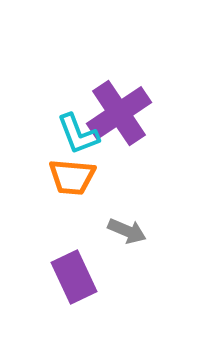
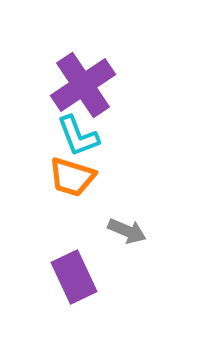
purple cross: moved 36 px left, 28 px up
cyan L-shape: moved 2 px down
orange trapezoid: rotated 12 degrees clockwise
